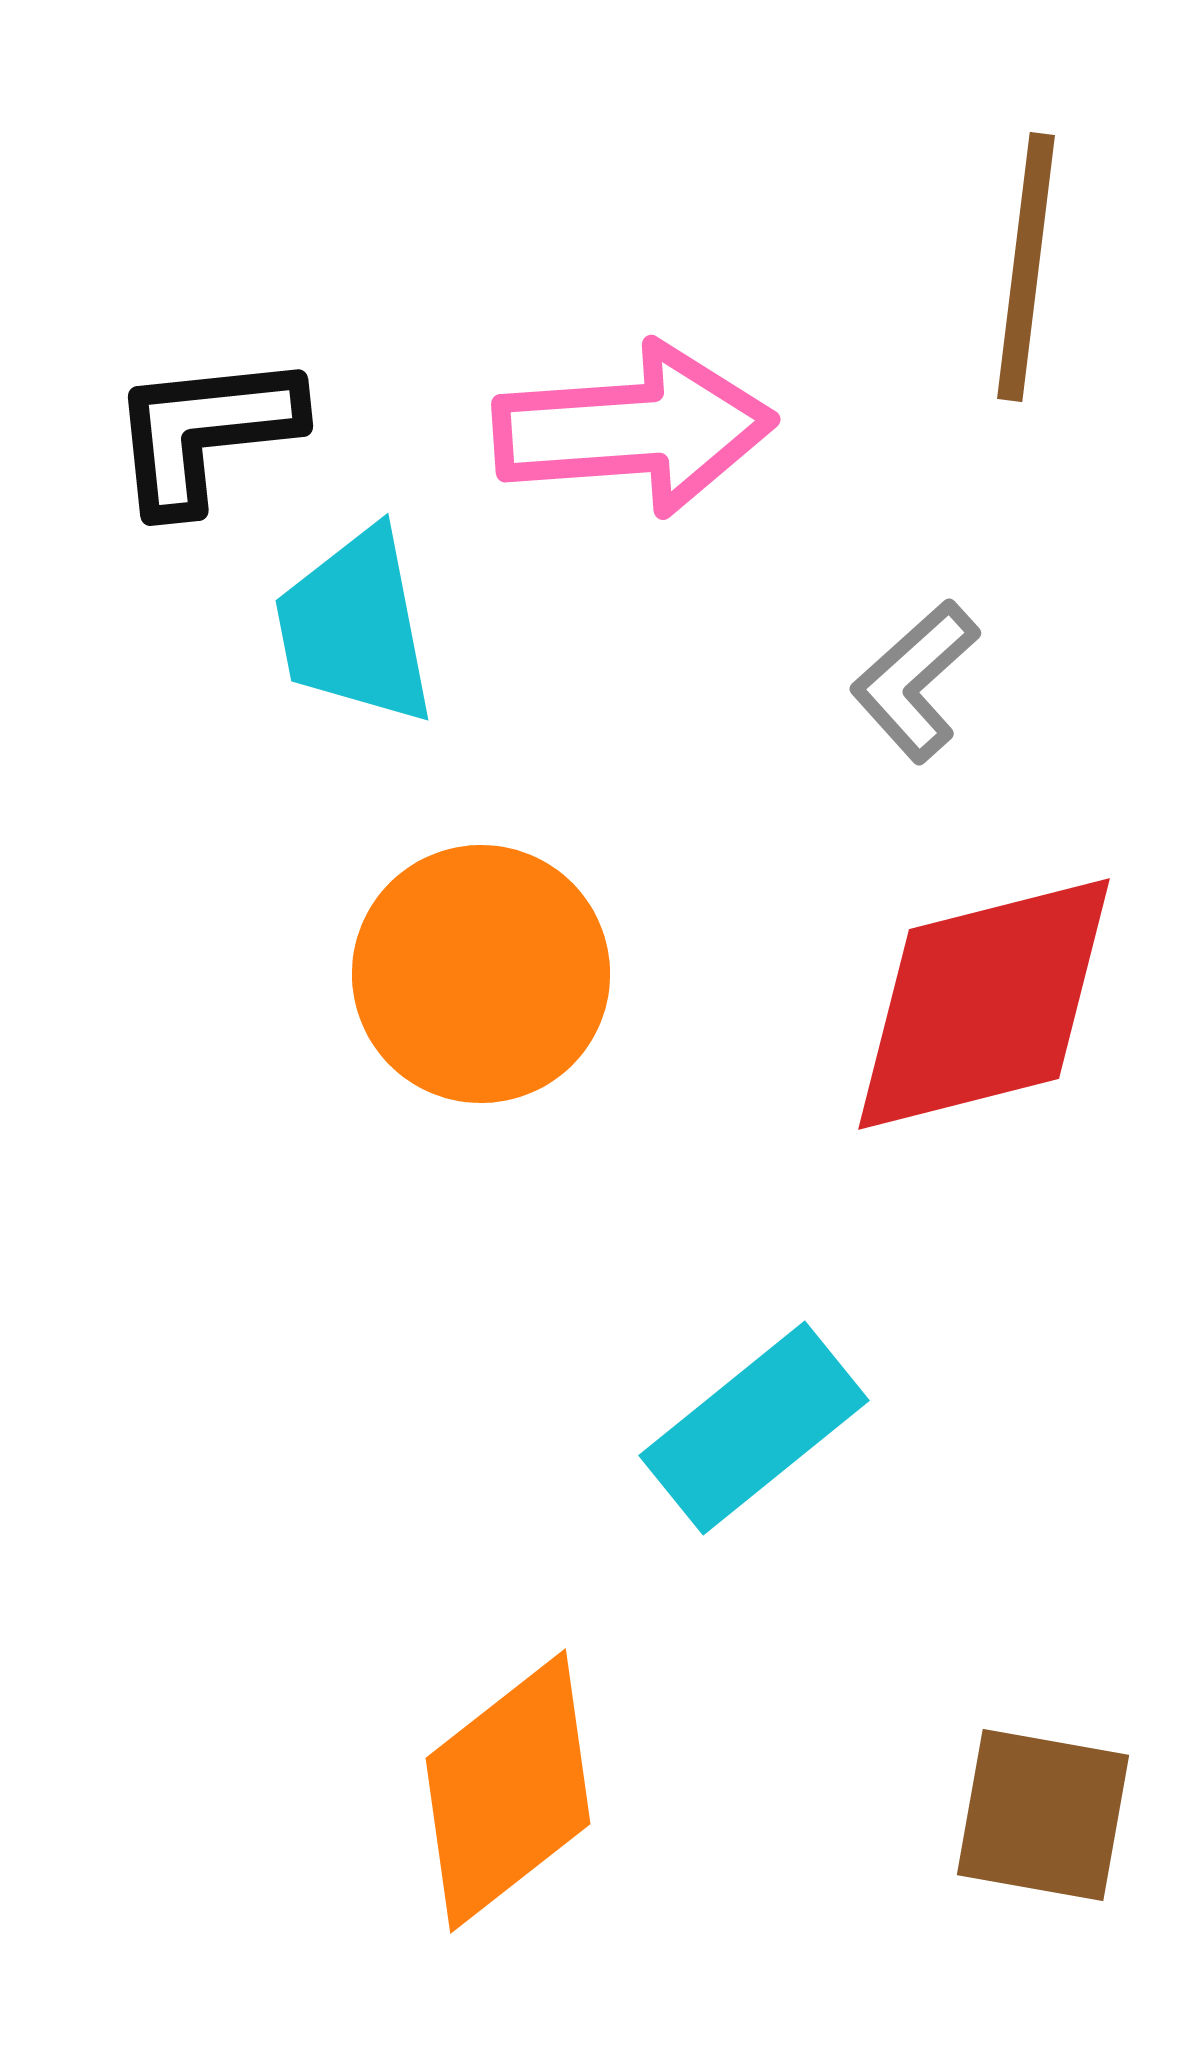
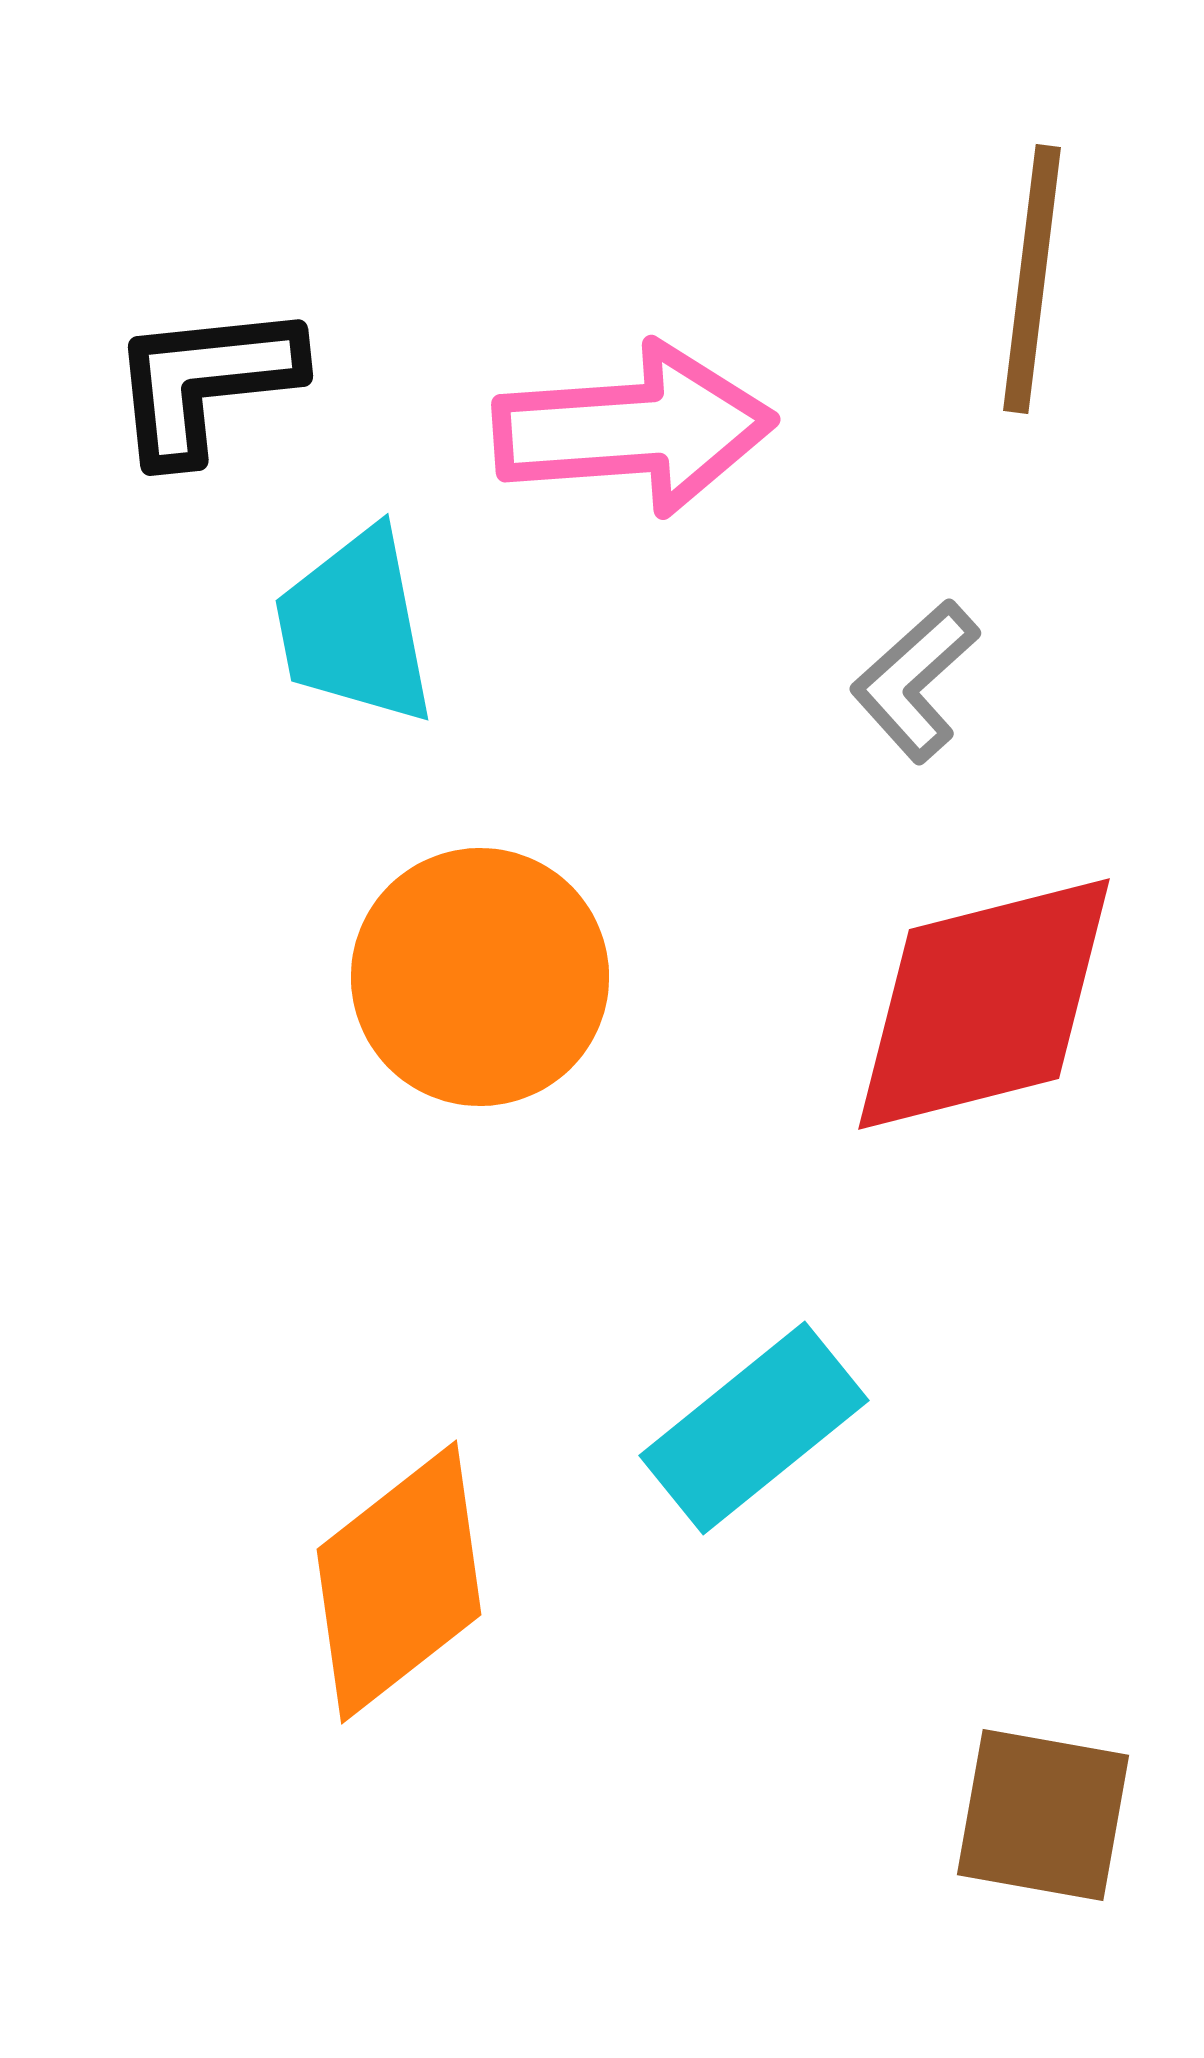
brown line: moved 6 px right, 12 px down
black L-shape: moved 50 px up
orange circle: moved 1 px left, 3 px down
orange diamond: moved 109 px left, 209 px up
